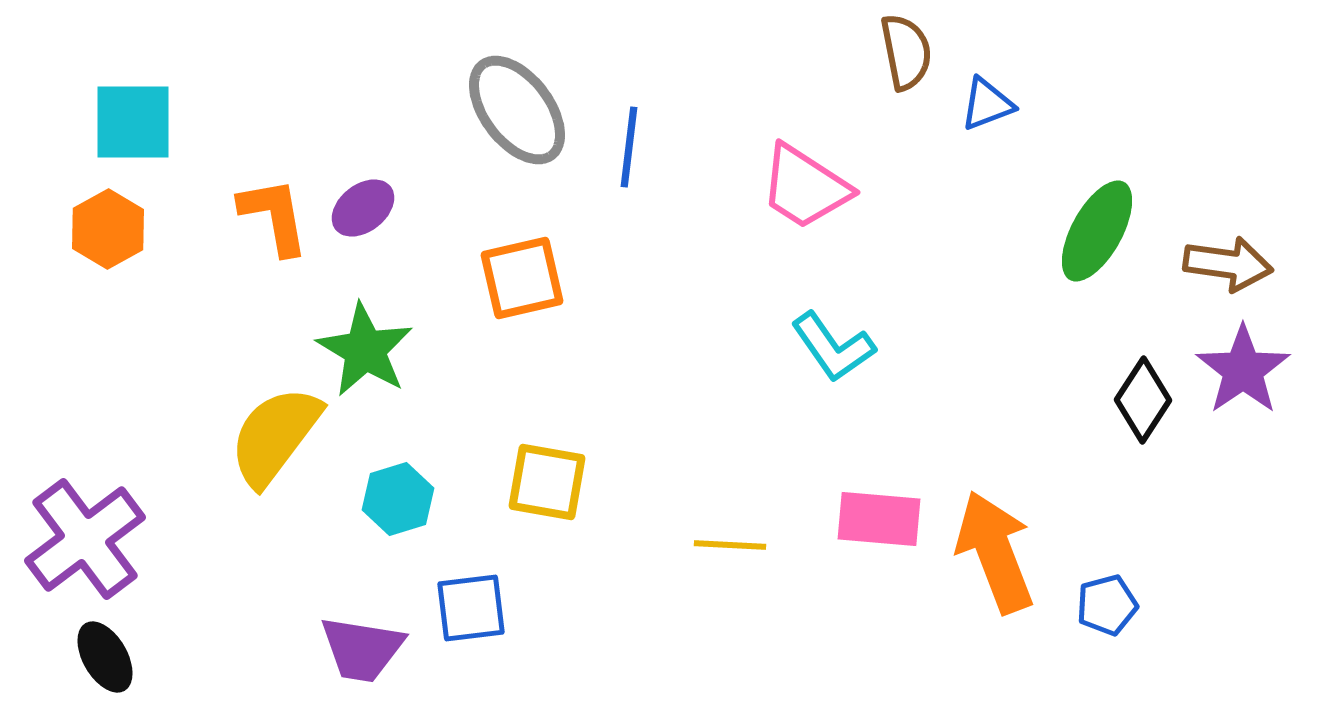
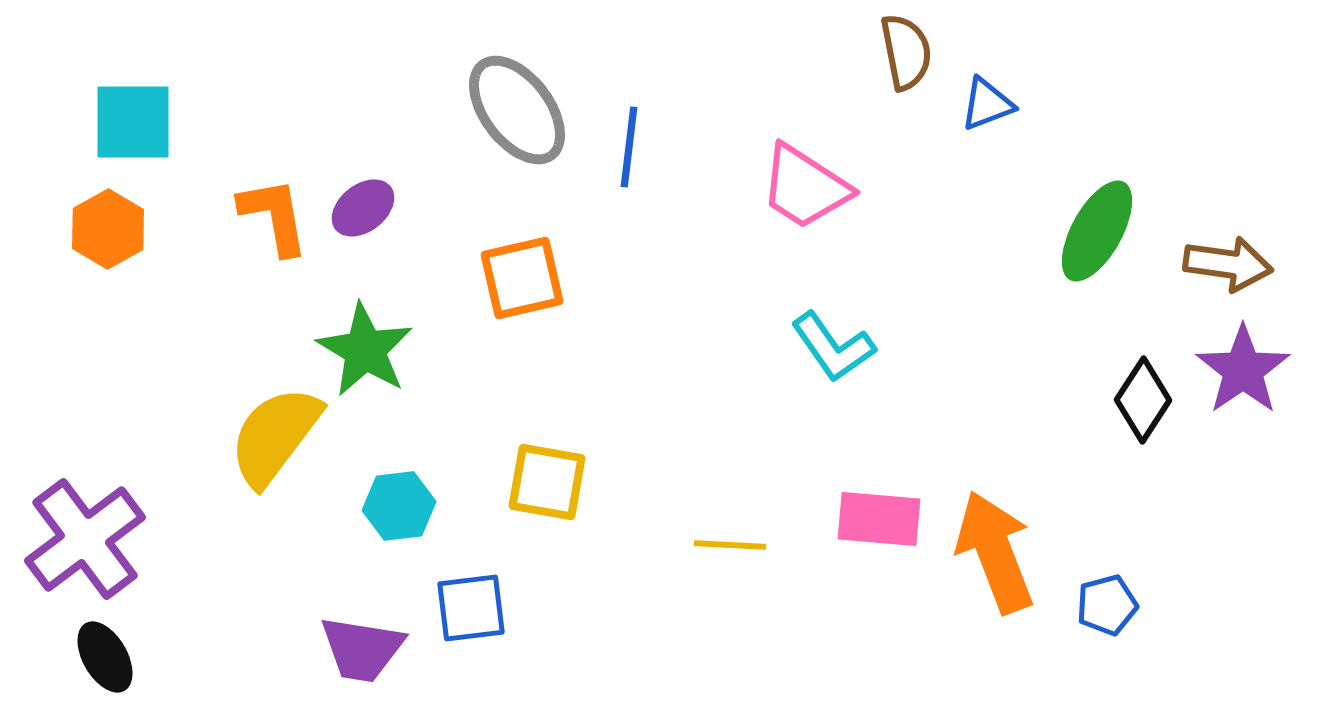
cyan hexagon: moved 1 px right, 7 px down; rotated 10 degrees clockwise
